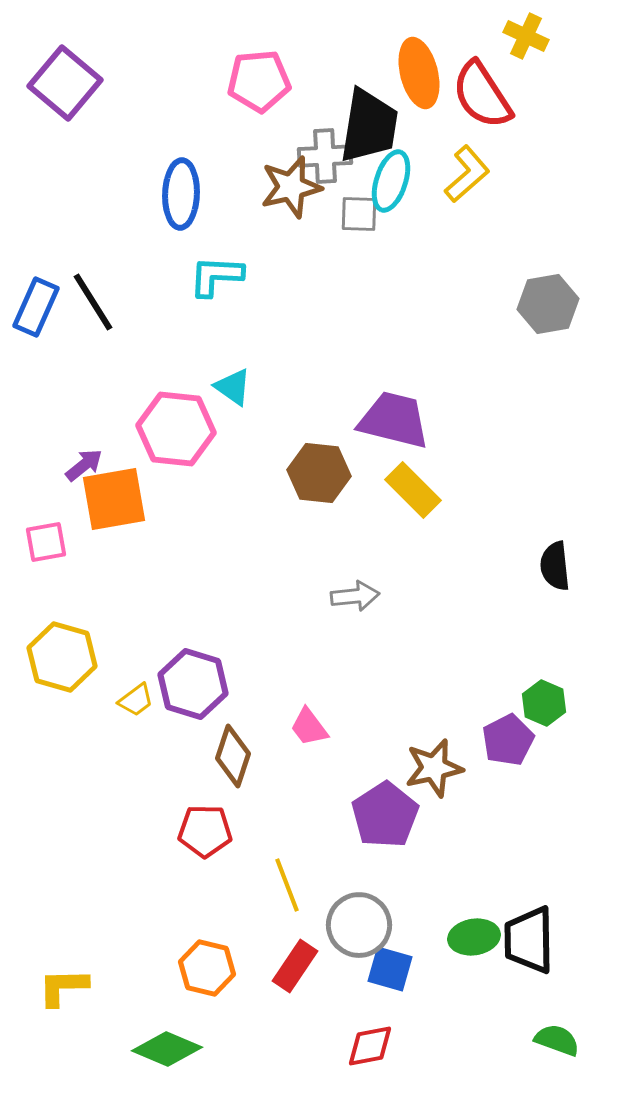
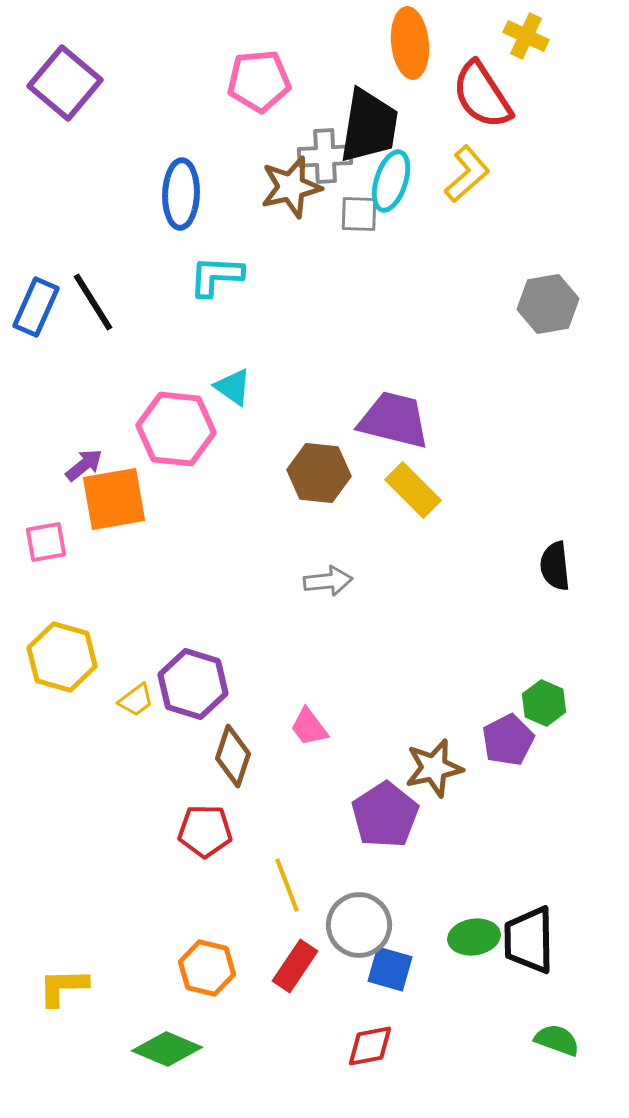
orange ellipse at (419, 73): moved 9 px left, 30 px up; rotated 8 degrees clockwise
gray arrow at (355, 596): moved 27 px left, 15 px up
